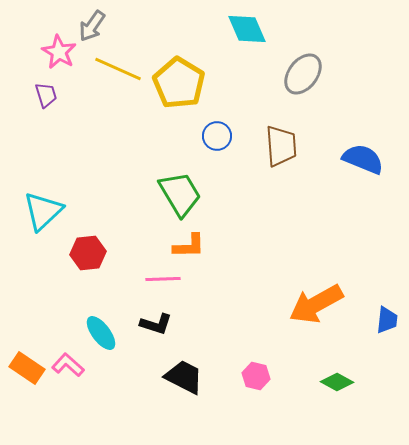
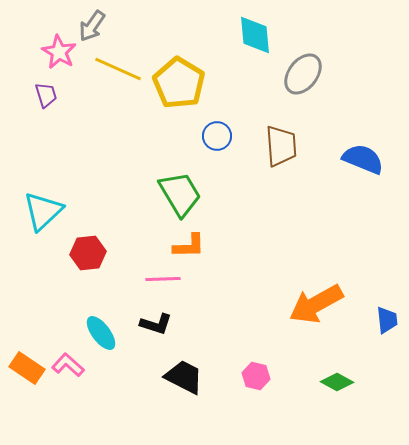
cyan diamond: moved 8 px right, 6 px down; rotated 18 degrees clockwise
blue trapezoid: rotated 12 degrees counterclockwise
